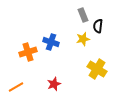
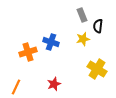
gray rectangle: moved 1 px left
orange line: rotated 35 degrees counterclockwise
